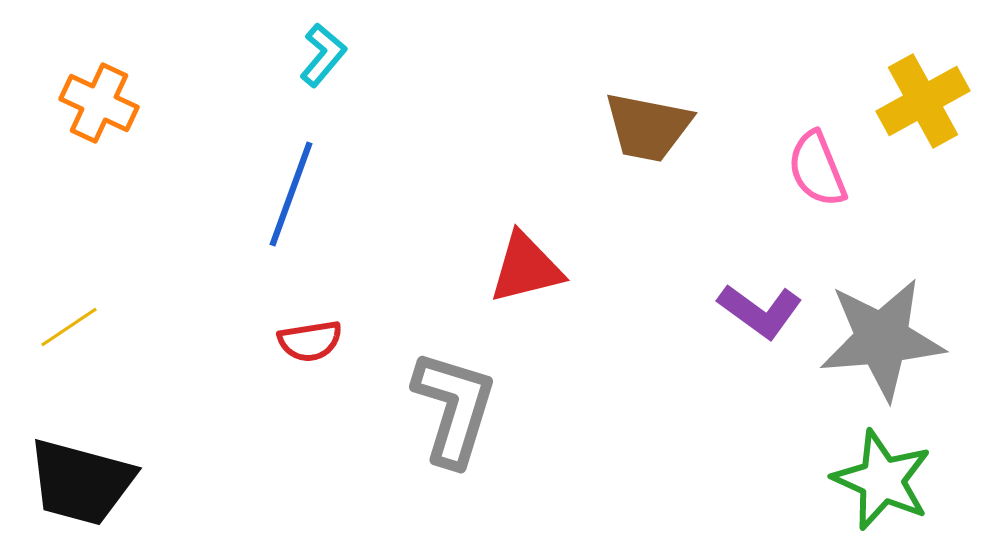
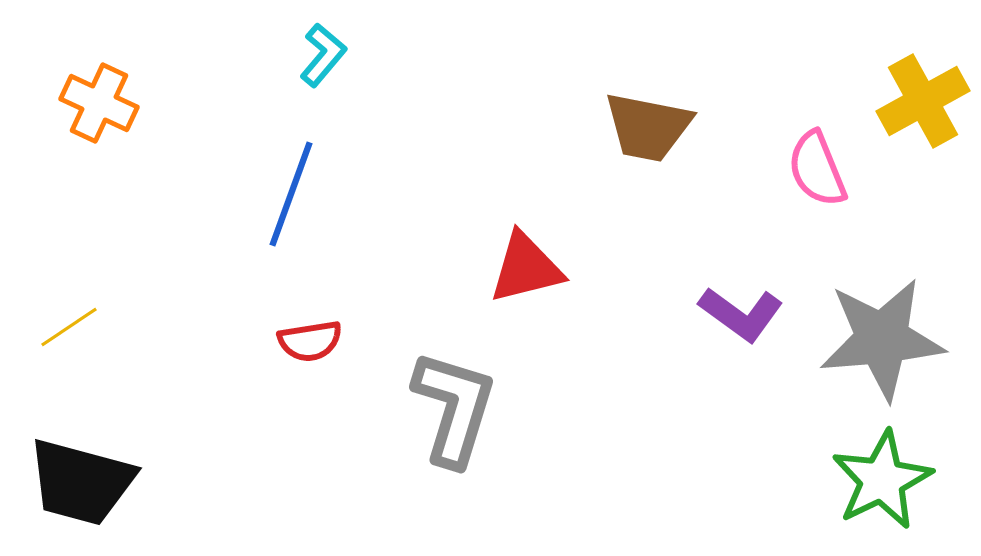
purple L-shape: moved 19 px left, 3 px down
green star: rotated 22 degrees clockwise
